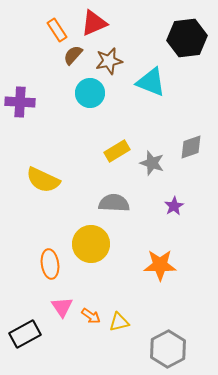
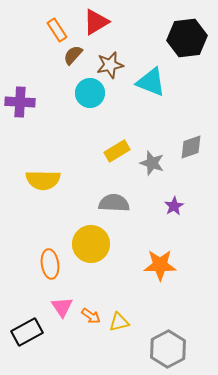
red triangle: moved 2 px right, 1 px up; rotated 8 degrees counterclockwise
brown star: moved 1 px right, 4 px down
yellow semicircle: rotated 24 degrees counterclockwise
black rectangle: moved 2 px right, 2 px up
